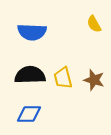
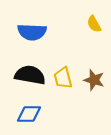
black semicircle: rotated 12 degrees clockwise
